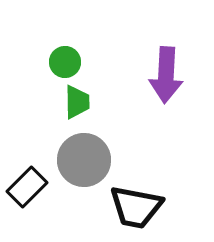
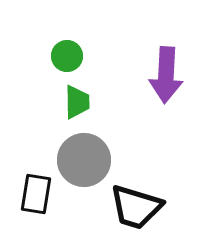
green circle: moved 2 px right, 6 px up
black rectangle: moved 9 px right, 7 px down; rotated 36 degrees counterclockwise
black trapezoid: rotated 6 degrees clockwise
